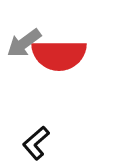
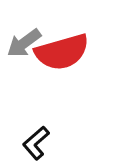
red semicircle: moved 3 px right, 3 px up; rotated 16 degrees counterclockwise
